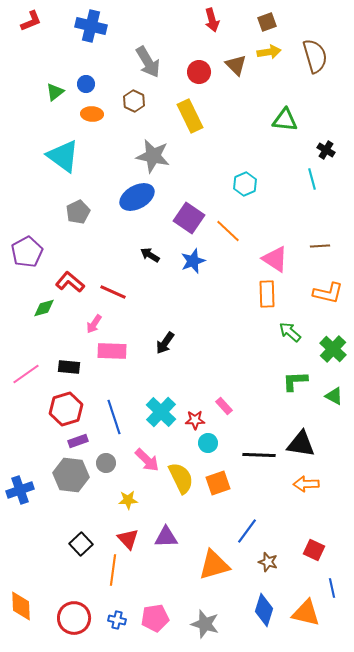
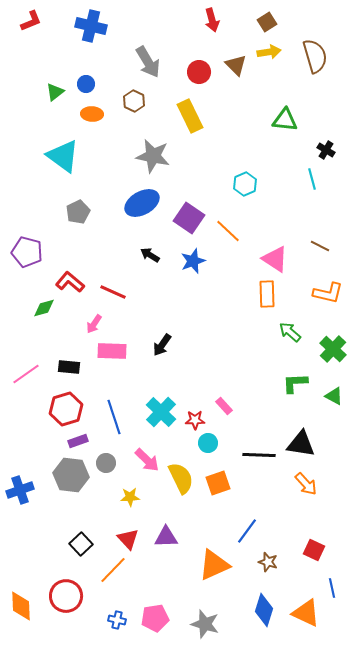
brown square at (267, 22): rotated 12 degrees counterclockwise
blue ellipse at (137, 197): moved 5 px right, 6 px down
brown line at (320, 246): rotated 30 degrees clockwise
purple pentagon at (27, 252): rotated 28 degrees counterclockwise
black arrow at (165, 343): moved 3 px left, 2 px down
green L-shape at (295, 381): moved 2 px down
orange arrow at (306, 484): rotated 130 degrees counterclockwise
yellow star at (128, 500): moved 2 px right, 3 px up
orange triangle at (214, 565): rotated 8 degrees counterclockwise
orange line at (113, 570): rotated 36 degrees clockwise
orange triangle at (306, 613): rotated 12 degrees clockwise
red circle at (74, 618): moved 8 px left, 22 px up
